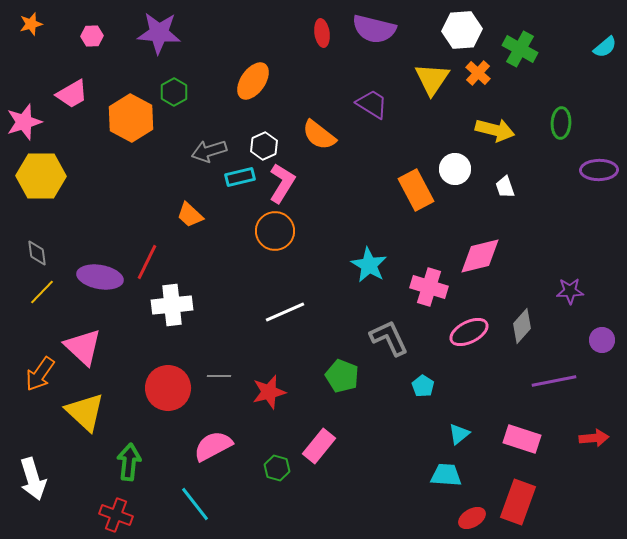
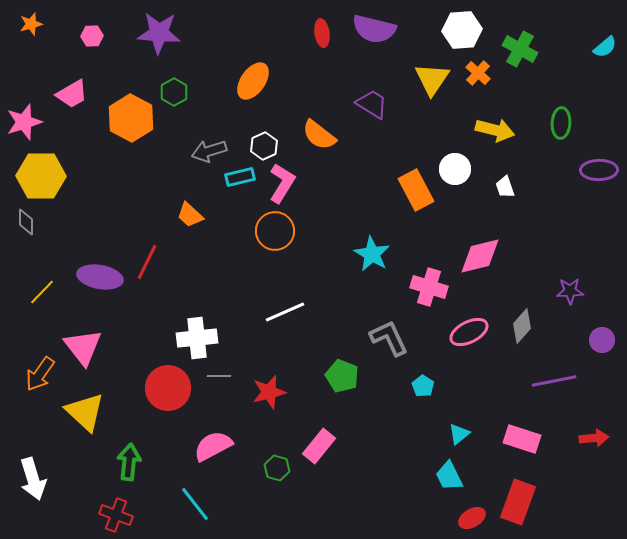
gray diamond at (37, 253): moved 11 px left, 31 px up; rotated 8 degrees clockwise
cyan star at (369, 265): moved 3 px right, 11 px up
white cross at (172, 305): moved 25 px right, 33 px down
pink triangle at (83, 347): rotated 9 degrees clockwise
cyan trapezoid at (446, 475): moved 3 px right, 1 px down; rotated 120 degrees counterclockwise
